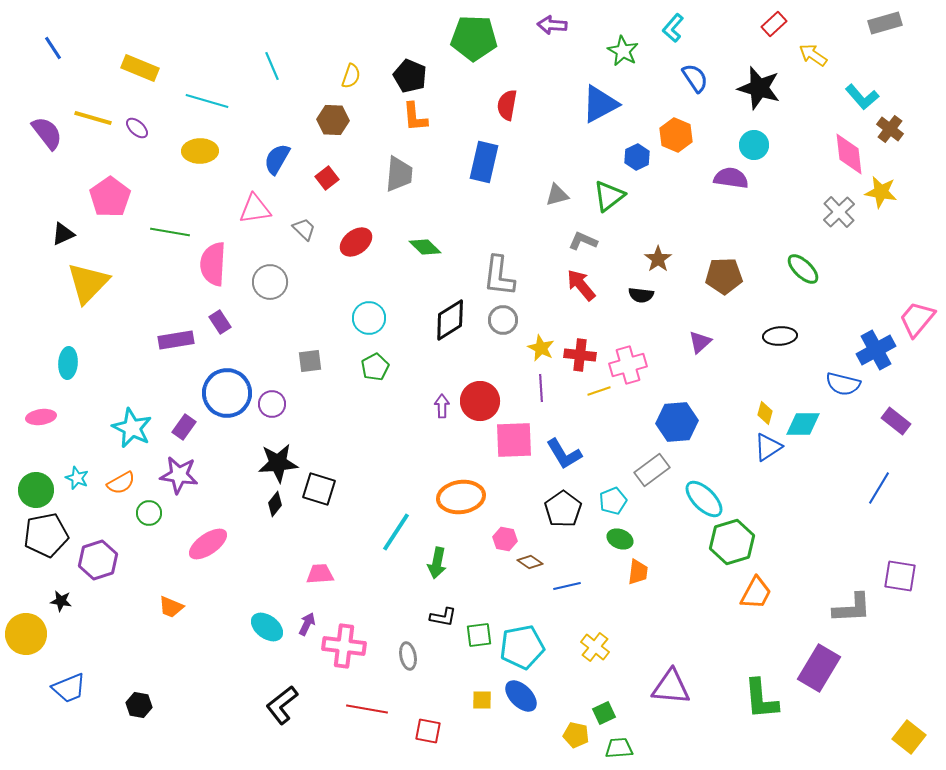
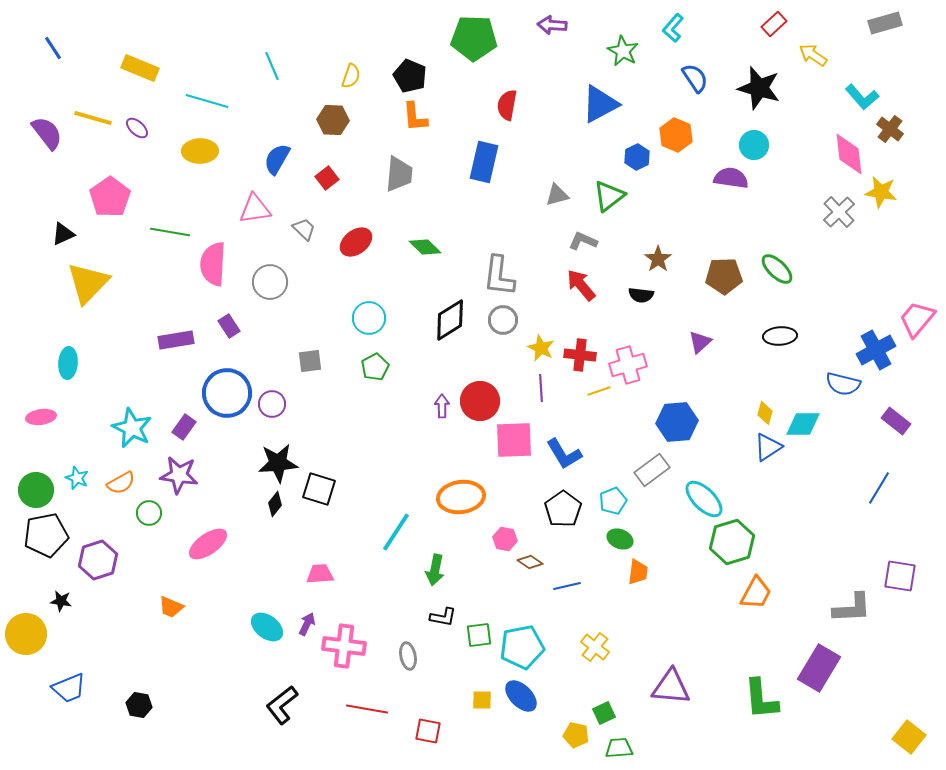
green ellipse at (803, 269): moved 26 px left
purple rectangle at (220, 322): moved 9 px right, 4 px down
green arrow at (437, 563): moved 2 px left, 7 px down
